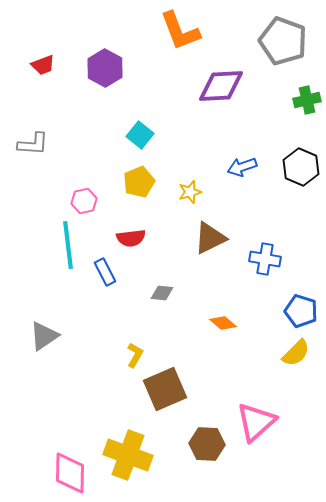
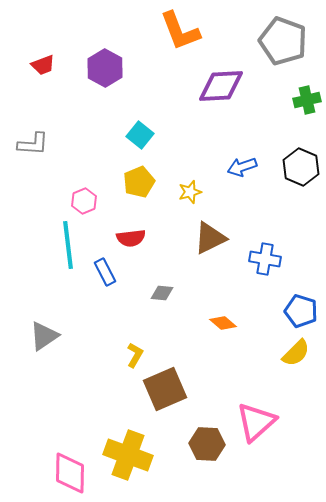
pink hexagon: rotated 10 degrees counterclockwise
